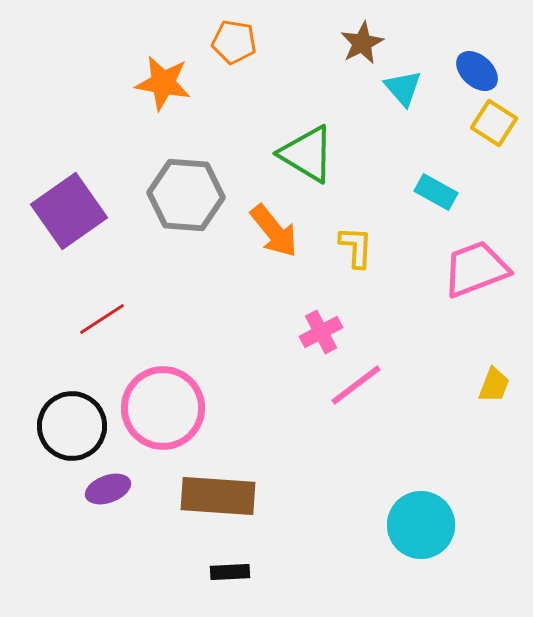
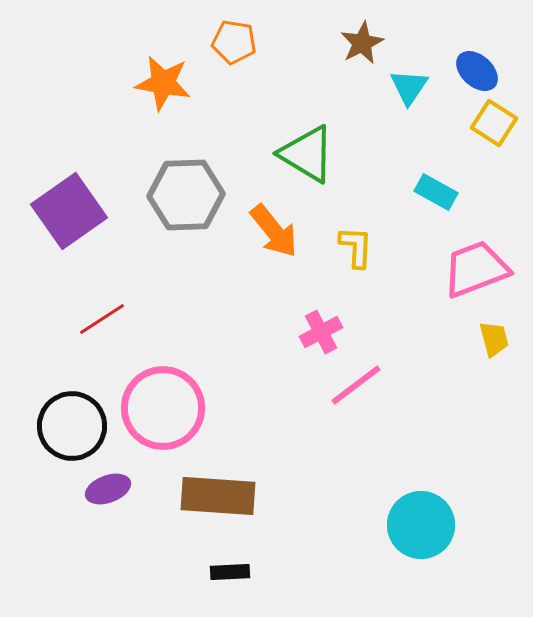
cyan triangle: moved 6 px right, 1 px up; rotated 15 degrees clockwise
gray hexagon: rotated 6 degrees counterclockwise
yellow trapezoid: moved 46 px up; rotated 36 degrees counterclockwise
